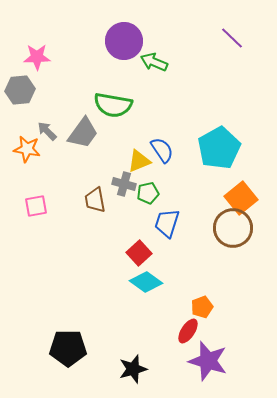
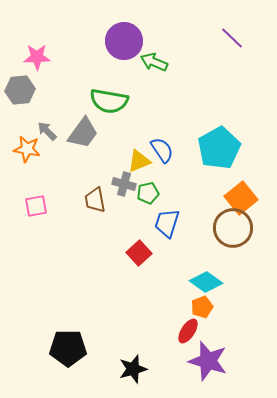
green semicircle: moved 4 px left, 4 px up
cyan diamond: moved 60 px right
